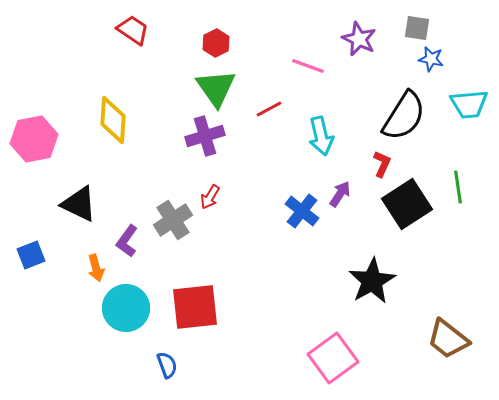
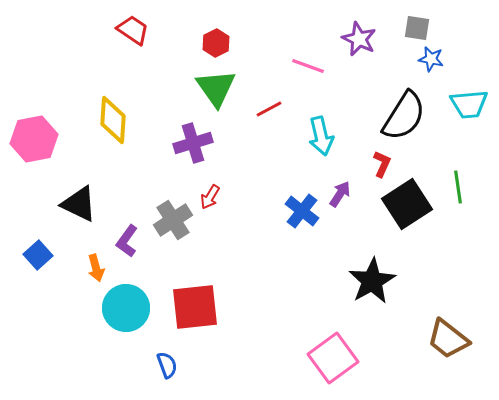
purple cross: moved 12 px left, 7 px down
blue square: moved 7 px right; rotated 20 degrees counterclockwise
